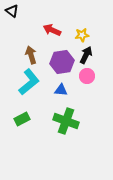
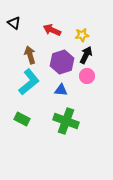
black triangle: moved 2 px right, 12 px down
brown arrow: moved 1 px left
purple hexagon: rotated 10 degrees counterclockwise
green rectangle: rotated 56 degrees clockwise
